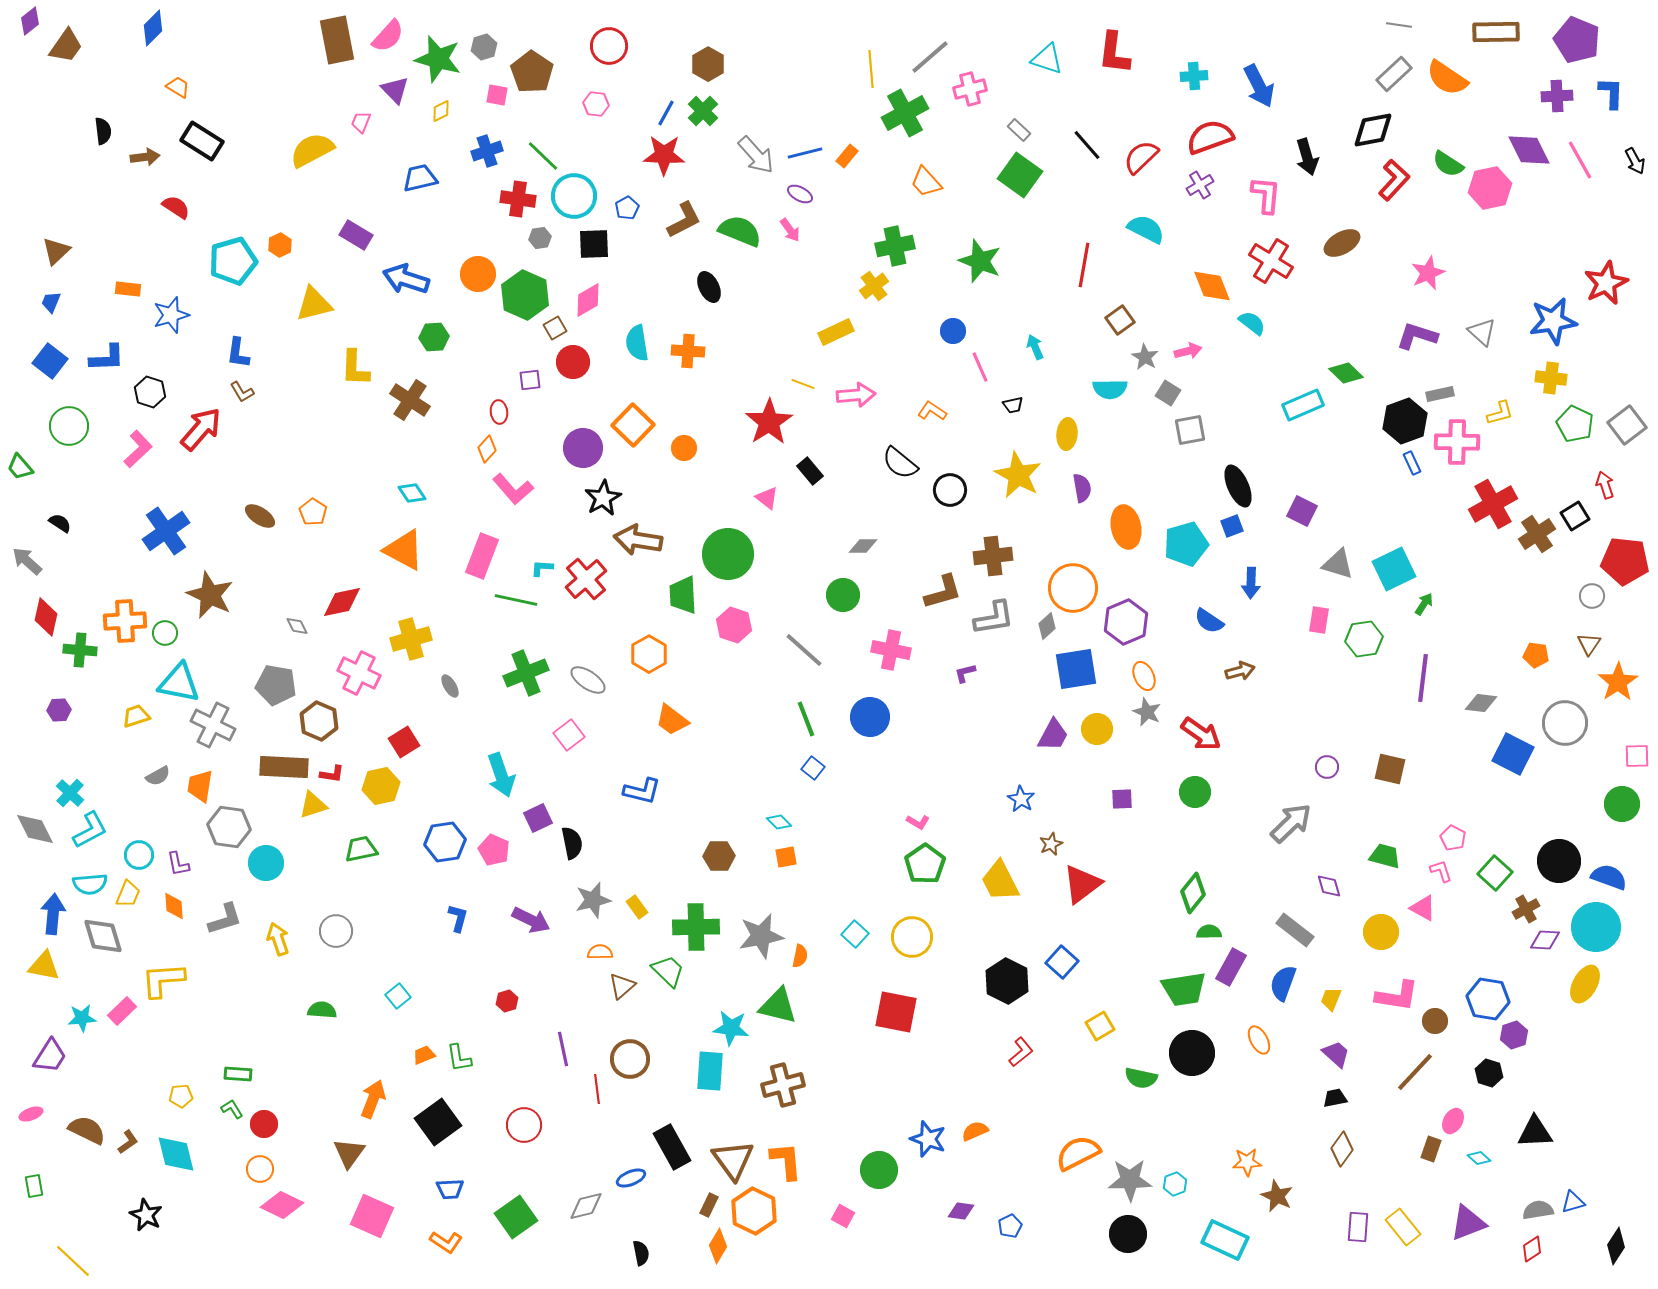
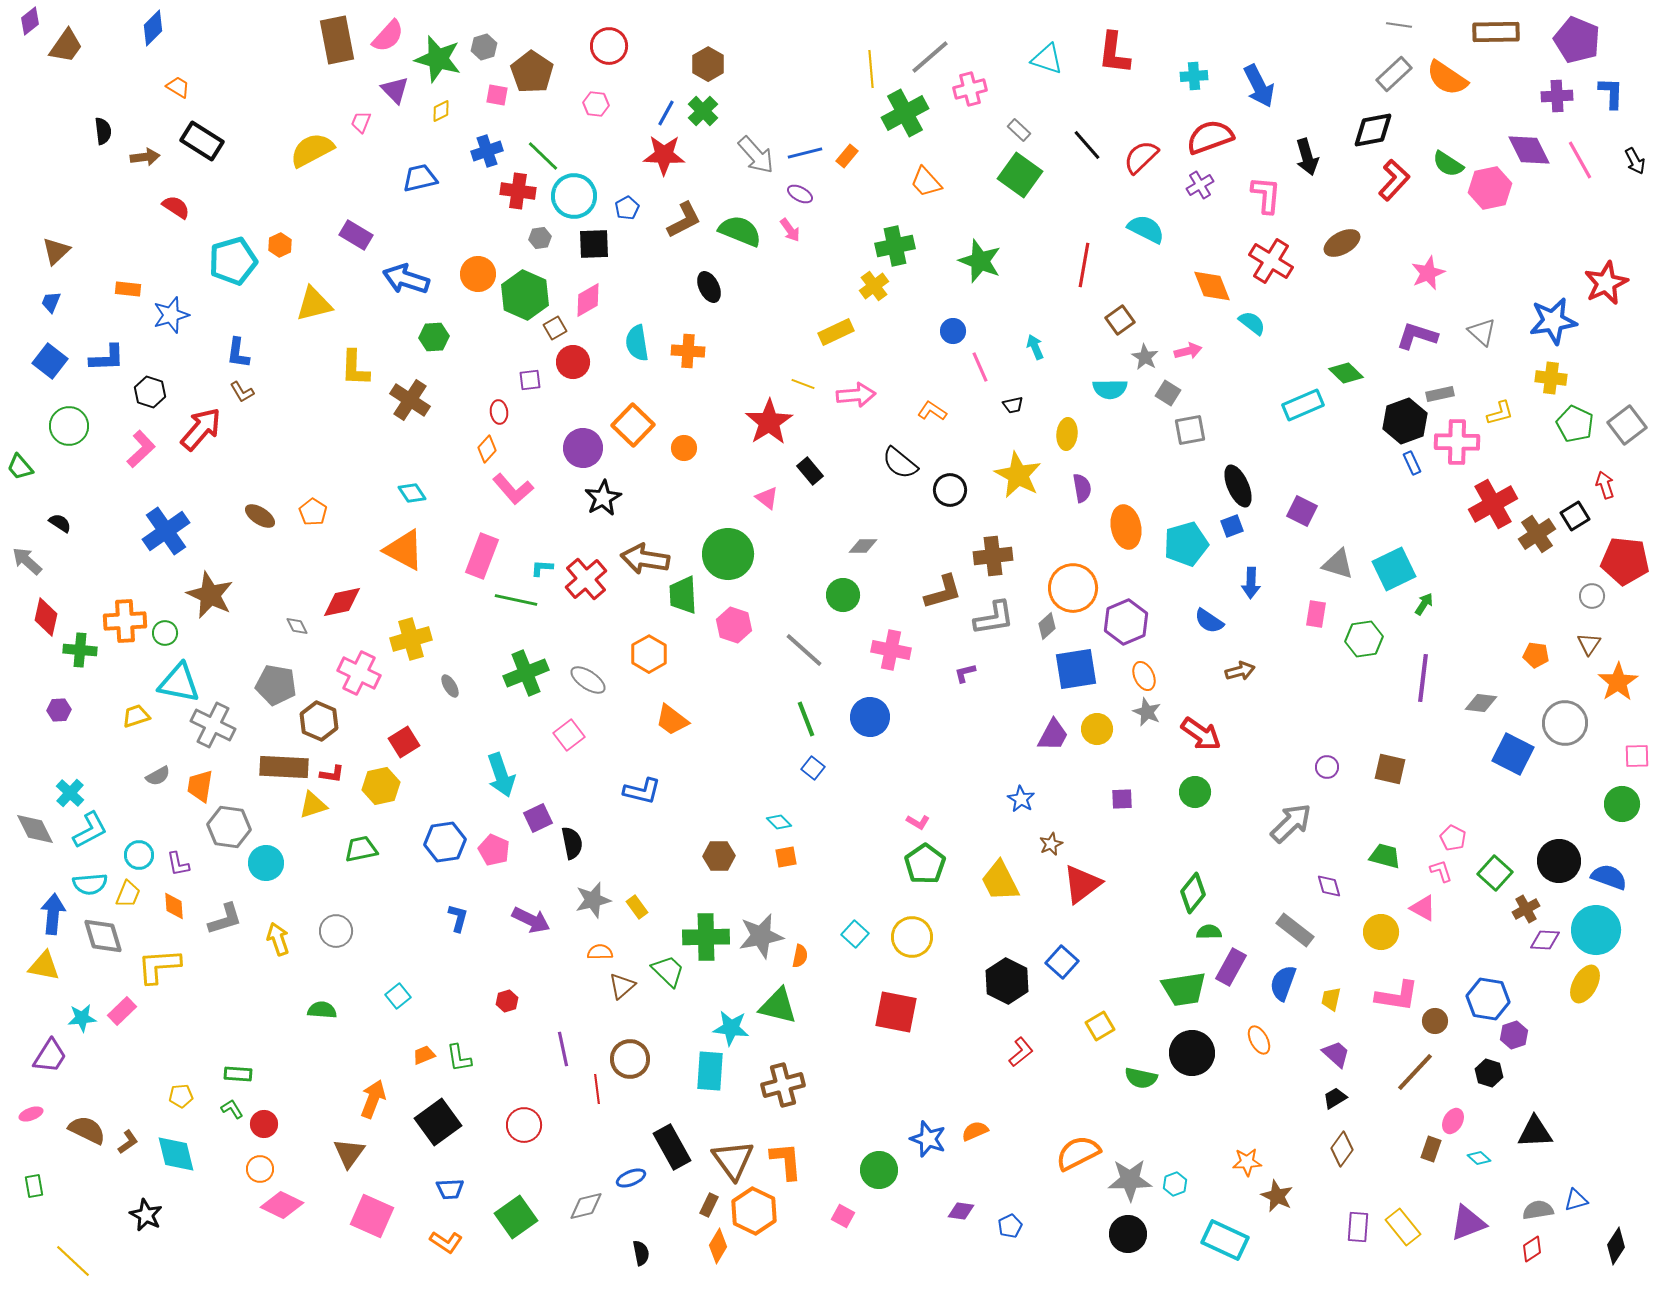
red cross at (518, 199): moved 8 px up
pink L-shape at (138, 449): moved 3 px right
brown arrow at (638, 540): moved 7 px right, 19 px down
pink rectangle at (1319, 620): moved 3 px left, 6 px up
green cross at (696, 927): moved 10 px right, 10 px down
cyan circle at (1596, 927): moved 3 px down
yellow L-shape at (163, 980): moved 4 px left, 14 px up
yellow trapezoid at (1331, 999): rotated 10 degrees counterclockwise
black trapezoid at (1335, 1098): rotated 20 degrees counterclockwise
blue triangle at (1573, 1202): moved 3 px right, 2 px up
